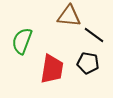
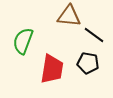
green semicircle: moved 1 px right
